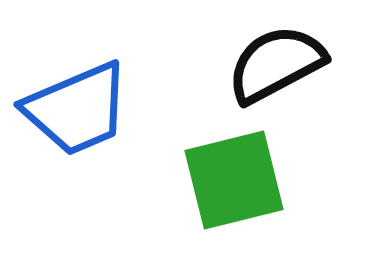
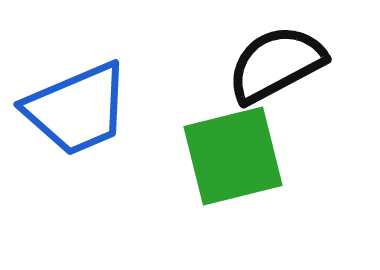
green square: moved 1 px left, 24 px up
